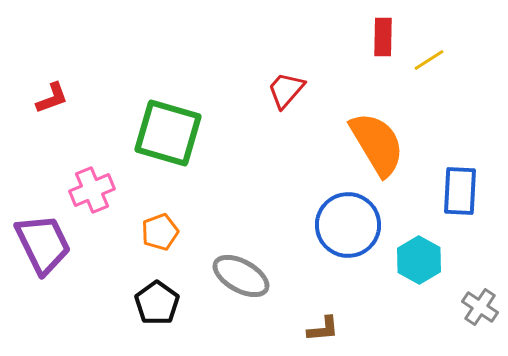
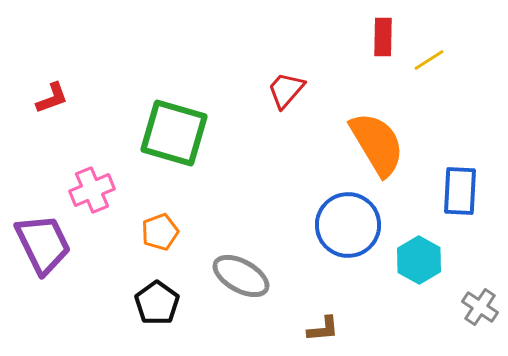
green square: moved 6 px right
